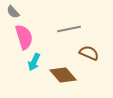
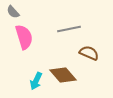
cyan arrow: moved 2 px right, 19 px down
